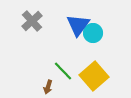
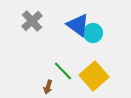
blue triangle: rotated 30 degrees counterclockwise
